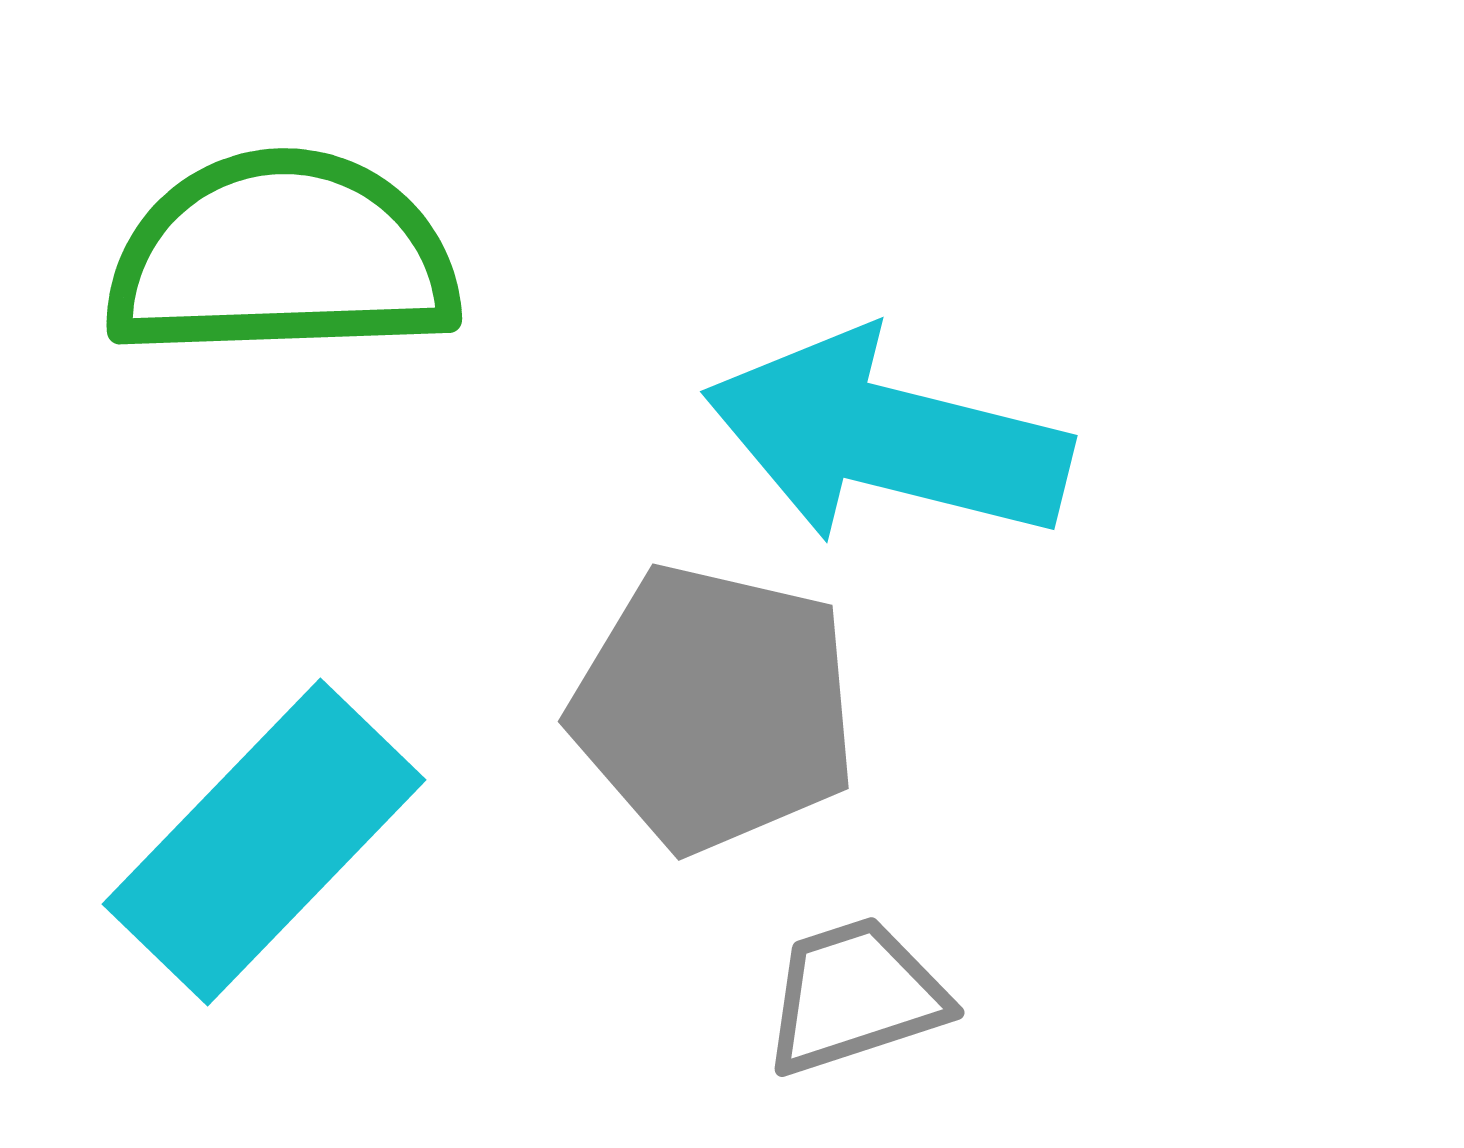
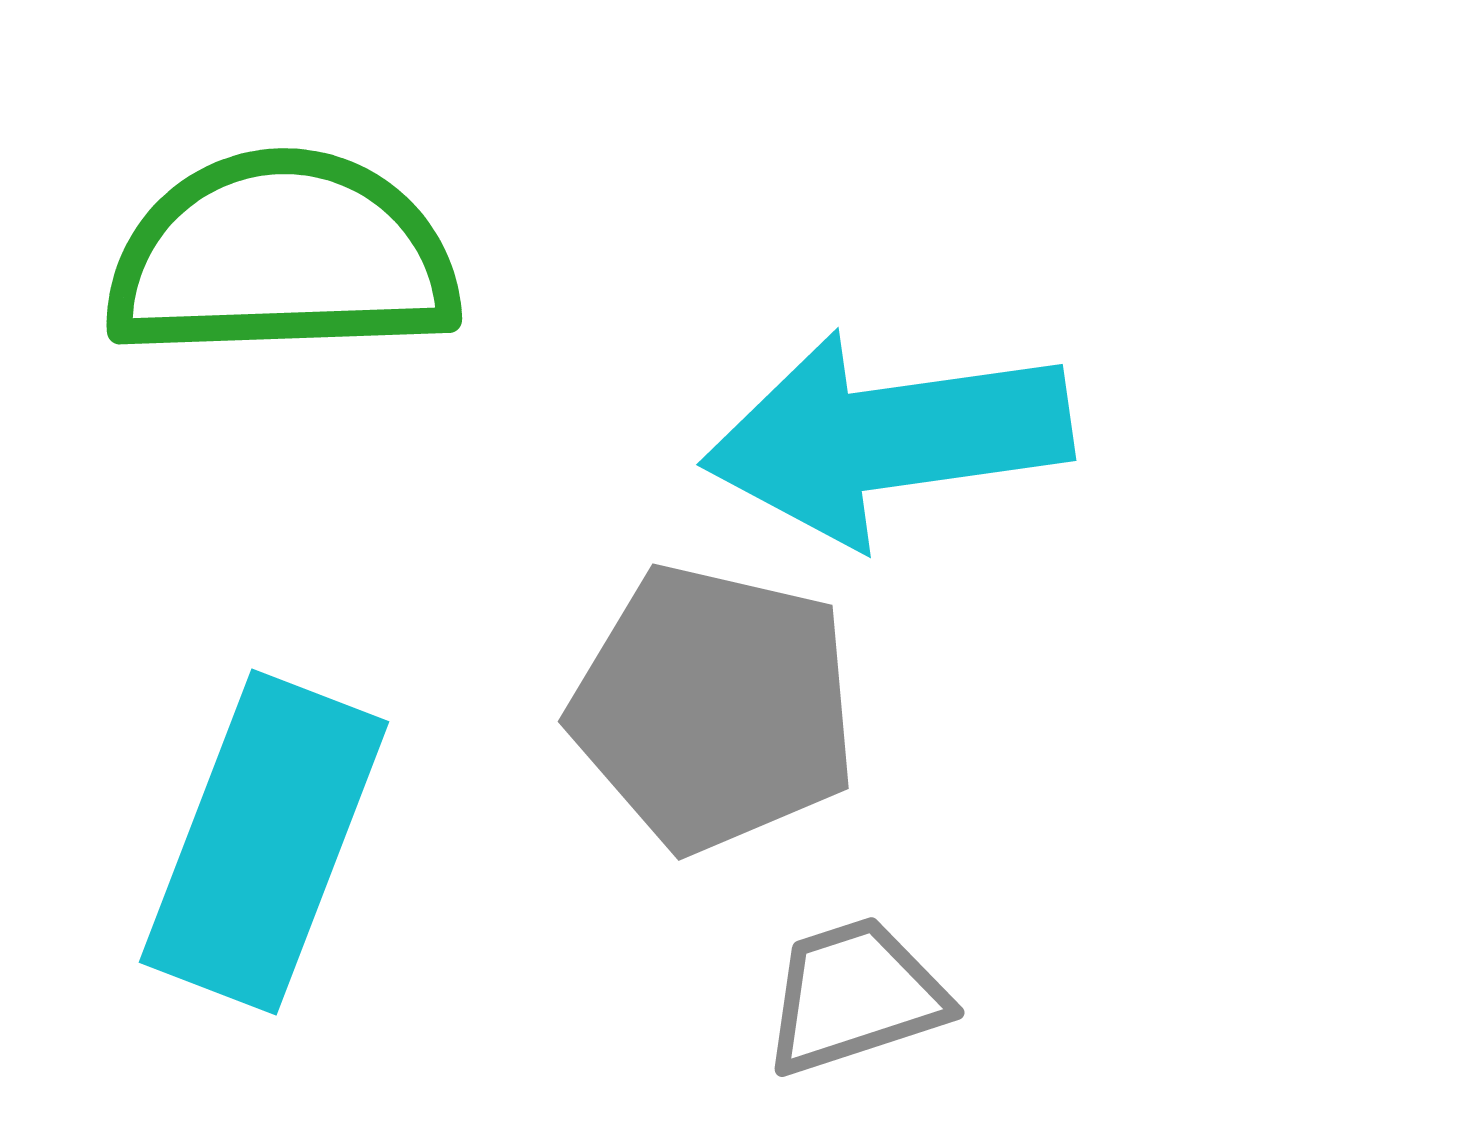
cyan arrow: rotated 22 degrees counterclockwise
cyan rectangle: rotated 23 degrees counterclockwise
